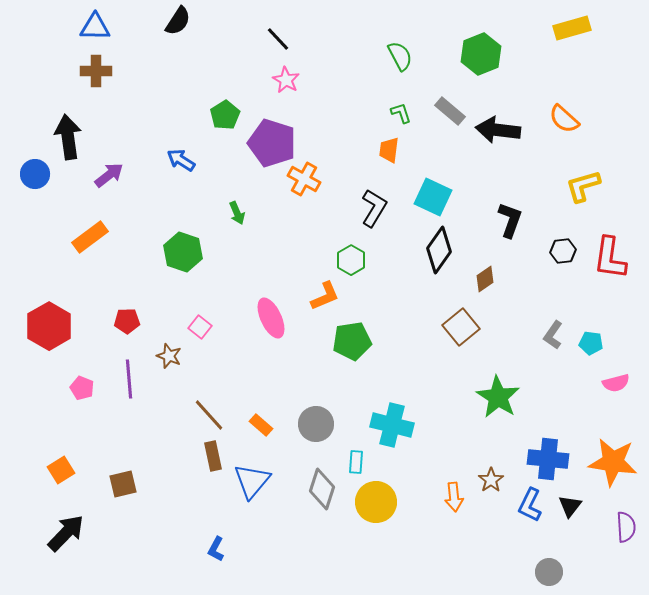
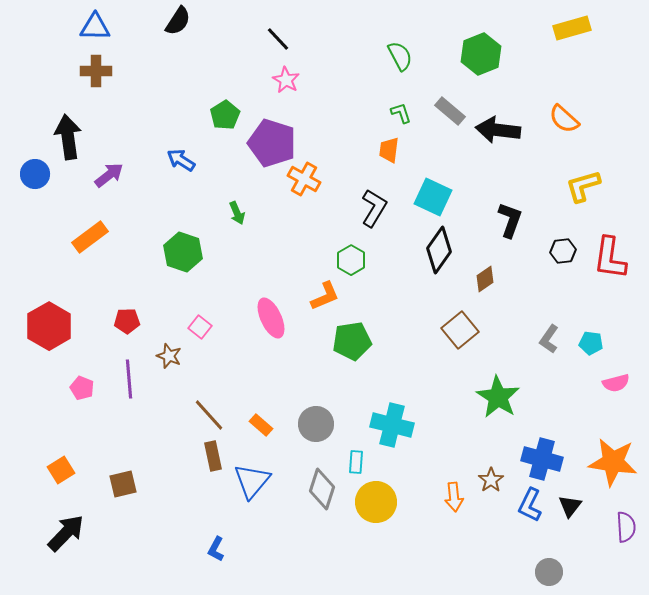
brown square at (461, 327): moved 1 px left, 3 px down
gray L-shape at (553, 335): moved 4 px left, 4 px down
blue cross at (548, 459): moved 6 px left; rotated 9 degrees clockwise
